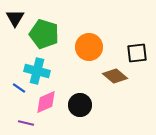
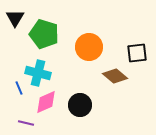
cyan cross: moved 1 px right, 2 px down
blue line: rotated 32 degrees clockwise
